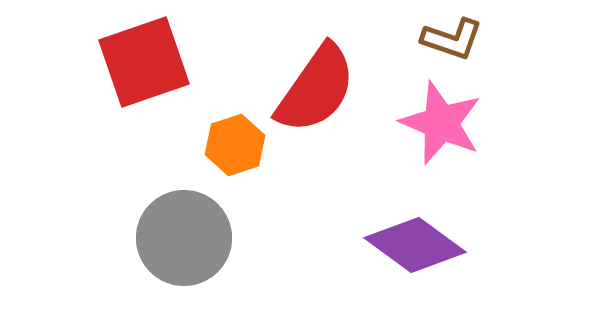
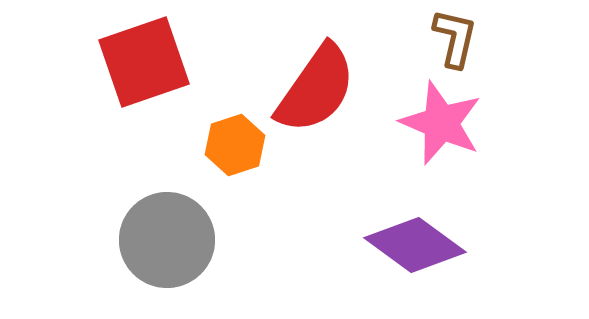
brown L-shape: moved 3 px right, 1 px up; rotated 96 degrees counterclockwise
gray circle: moved 17 px left, 2 px down
